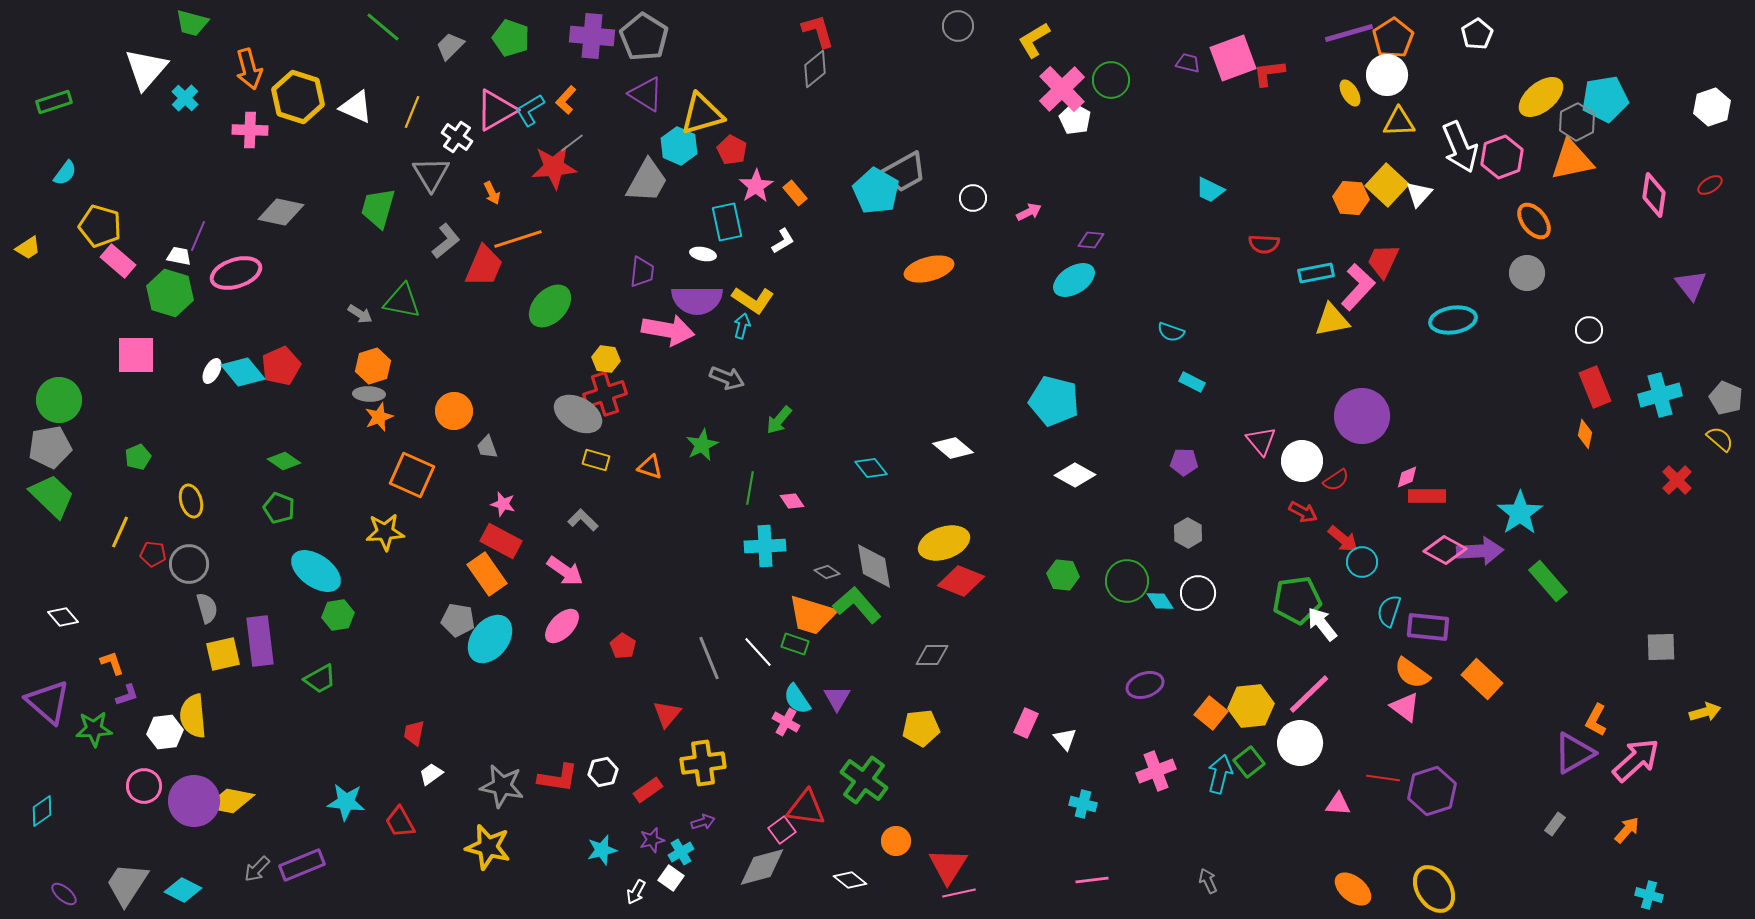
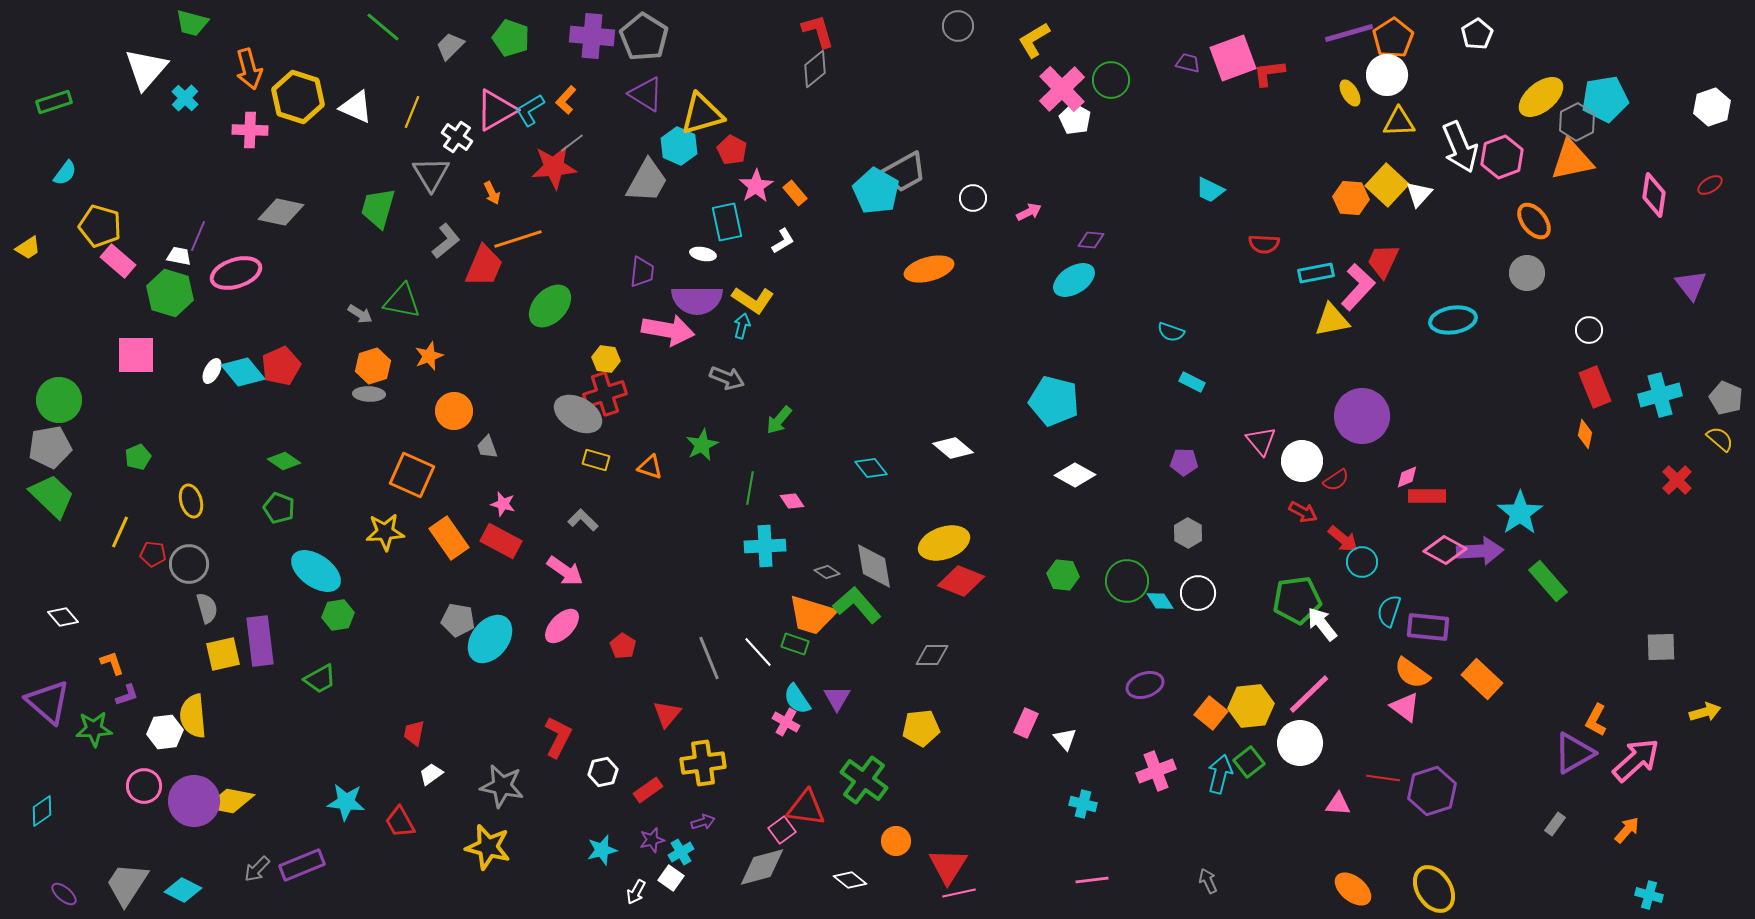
orange star at (379, 417): moved 50 px right, 61 px up
orange rectangle at (487, 574): moved 38 px left, 36 px up
red L-shape at (558, 778): moved 41 px up; rotated 72 degrees counterclockwise
